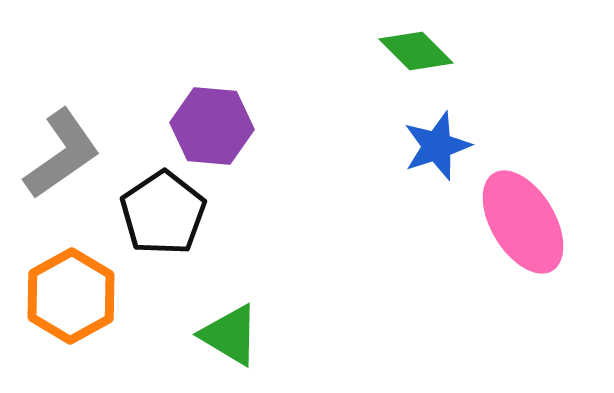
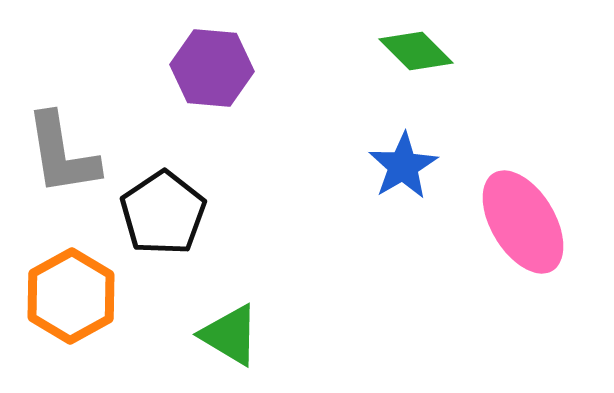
purple hexagon: moved 58 px up
blue star: moved 34 px left, 20 px down; rotated 12 degrees counterclockwise
gray L-shape: rotated 116 degrees clockwise
